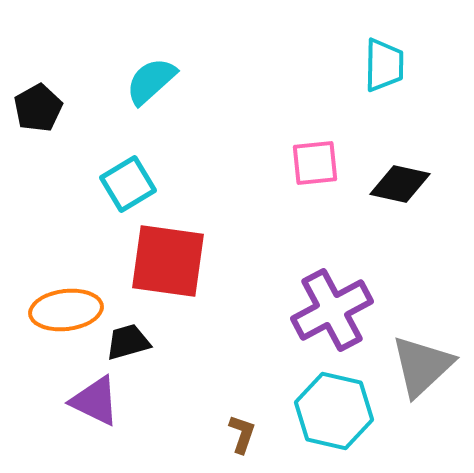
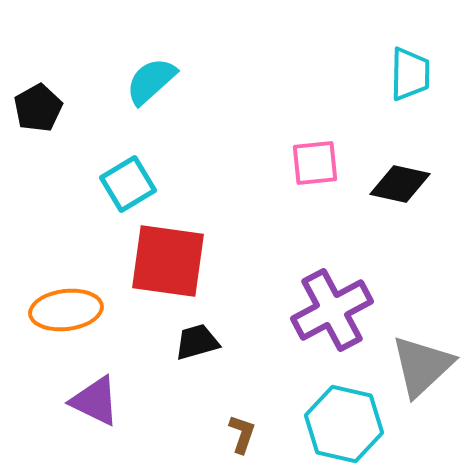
cyan trapezoid: moved 26 px right, 9 px down
black trapezoid: moved 69 px right
cyan hexagon: moved 10 px right, 13 px down
